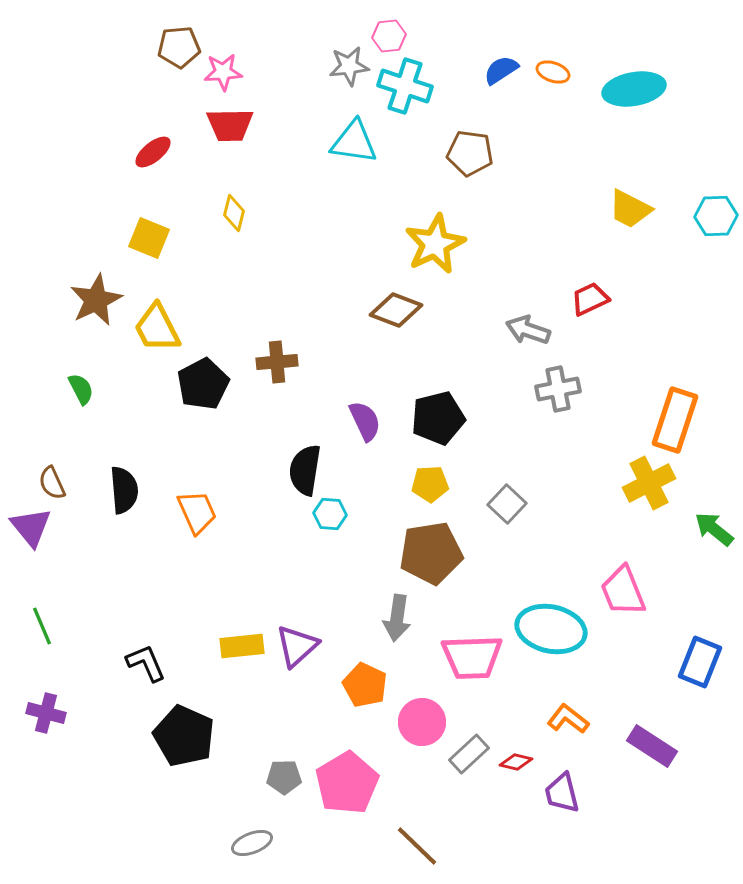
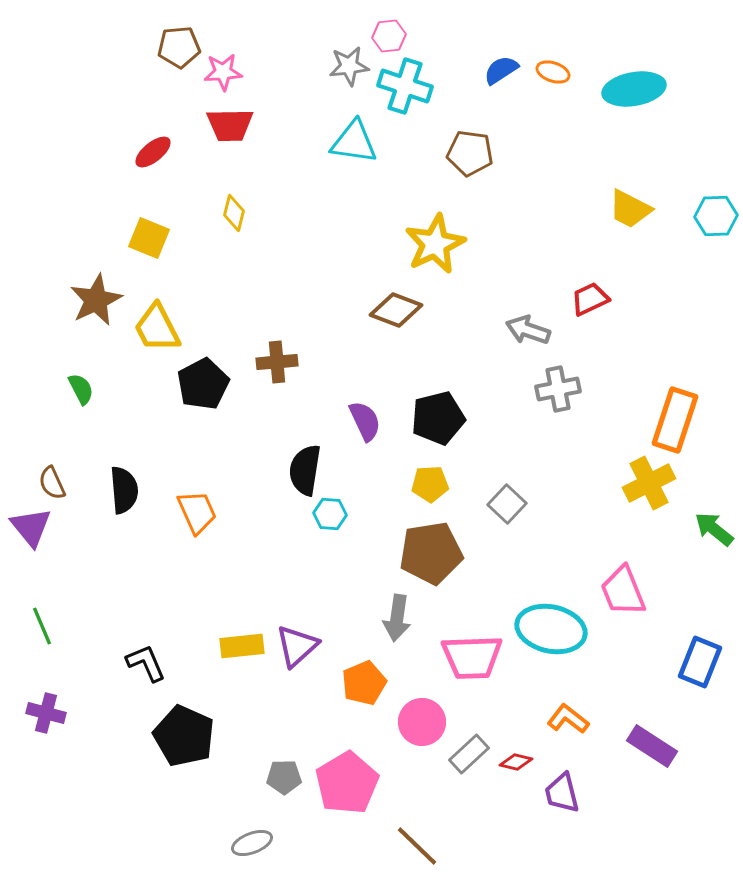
orange pentagon at (365, 685): moved 1 px left, 2 px up; rotated 24 degrees clockwise
